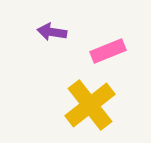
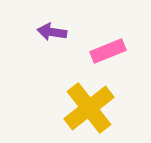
yellow cross: moved 1 px left, 3 px down
